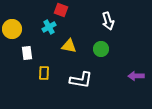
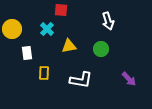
red square: rotated 16 degrees counterclockwise
cyan cross: moved 2 px left, 2 px down; rotated 16 degrees counterclockwise
yellow triangle: rotated 21 degrees counterclockwise
purple arrow: moved 7 px left, 3 px down; rotated 133 degrees counterclockwise
